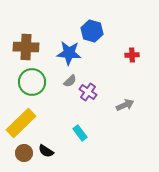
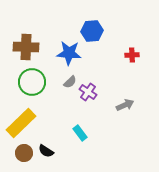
blue hexagon: rotated 20 degrees counterclockwise
gray semicircle: moved 1 px down
